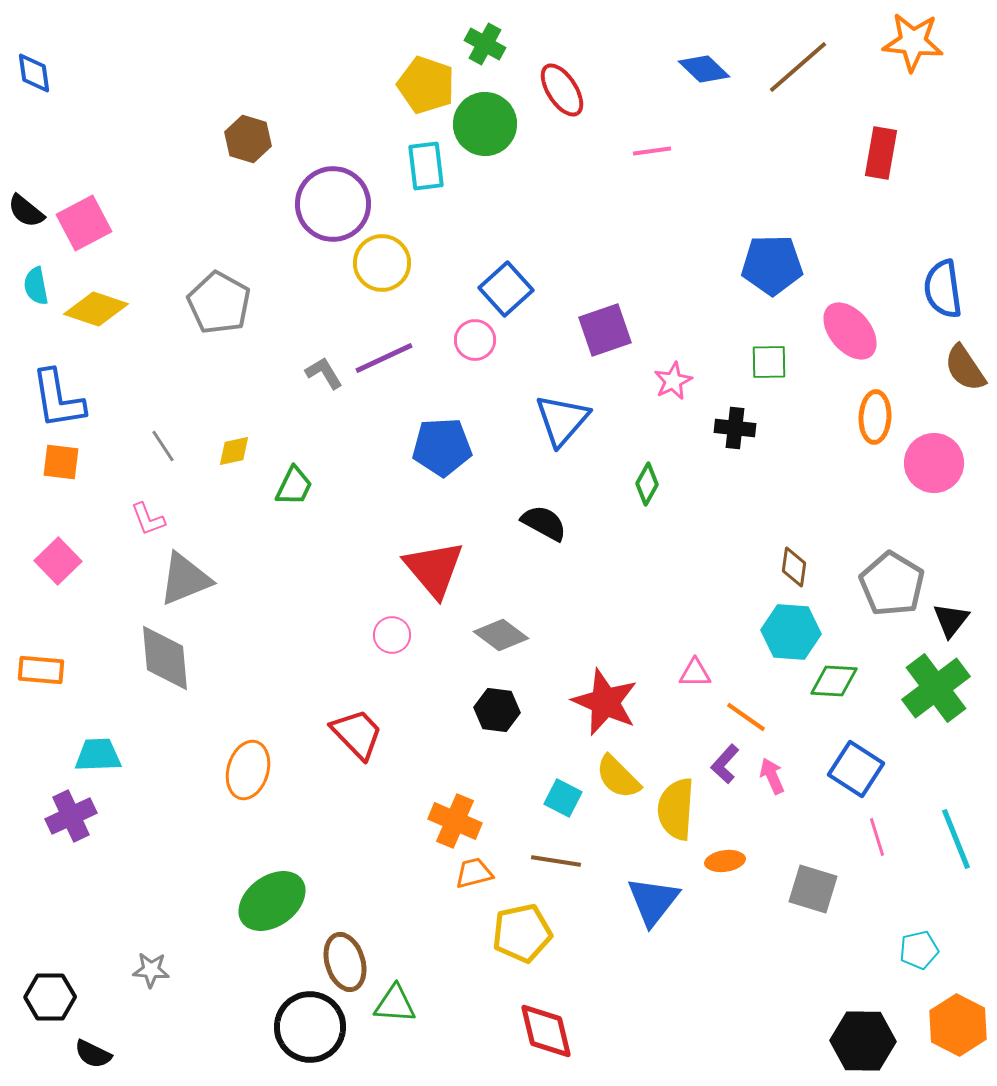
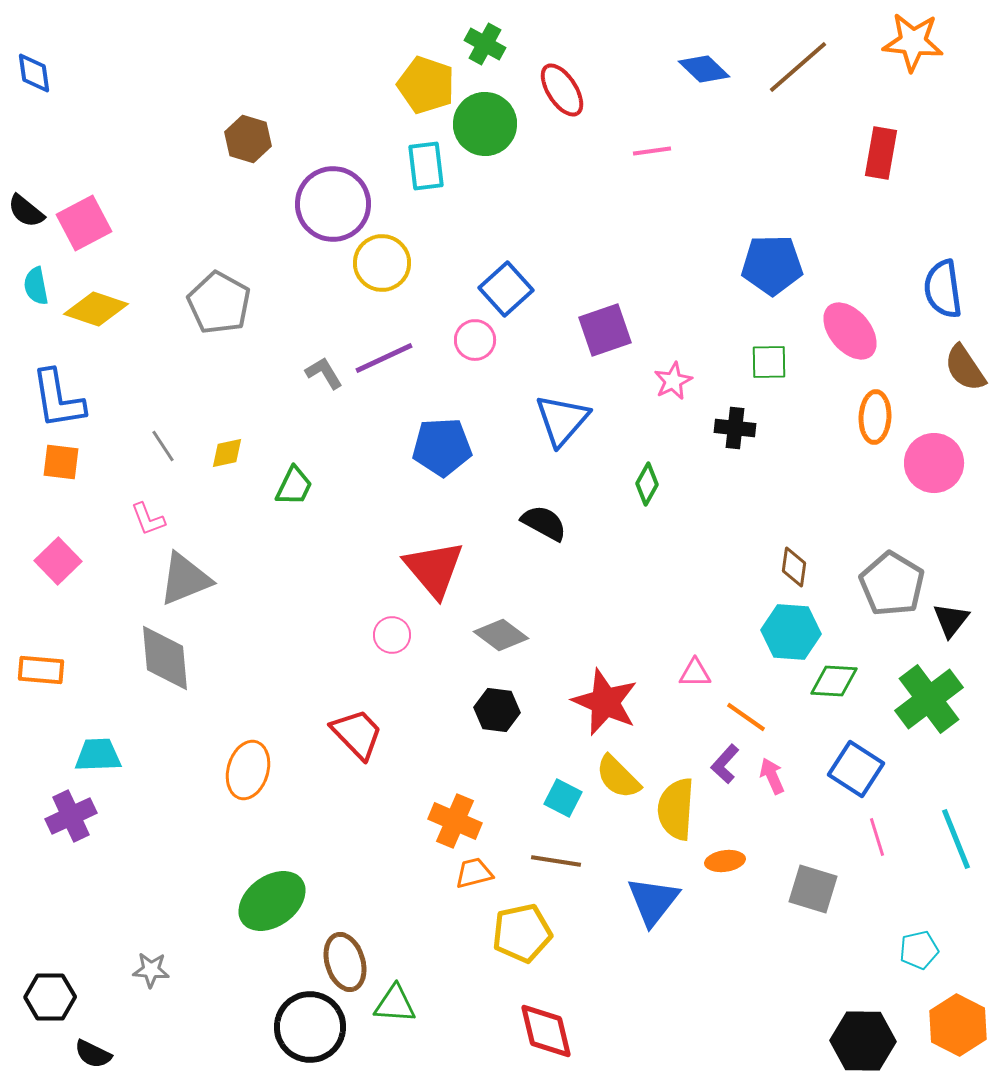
yellow diamond at (234, 451): moved 7 px left, 2 px down
green cross at (936, 688): moved 7 px left, 11 px down
